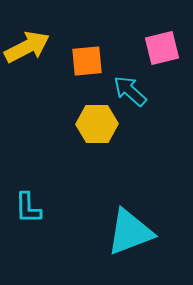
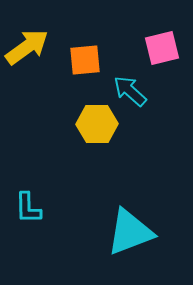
yellow arrow: rotated 9 degrees counterclockwise
orange square: moved 2 px left, 1 px up
